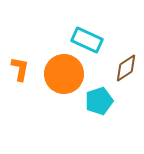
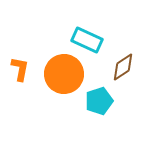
brown diamond: moved 3 px left, 1 px up
